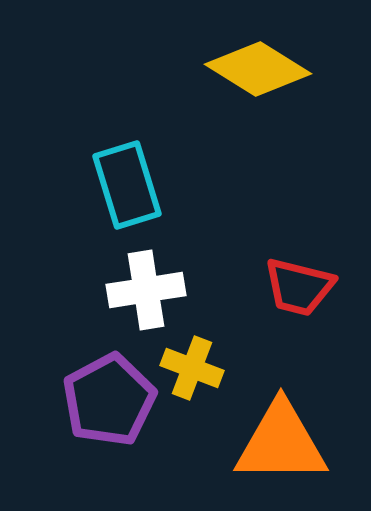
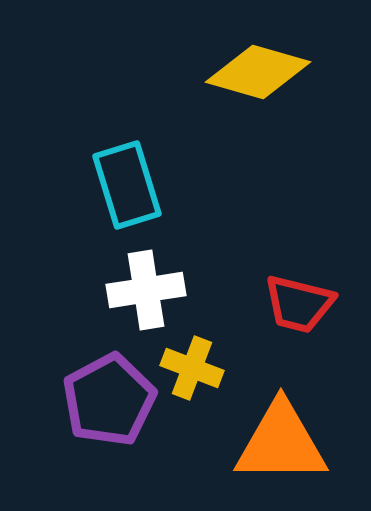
yellow diamond: moved 3 px down; rotated 16 degrees counterclockwise
red trapezoid: moved 17 px down
